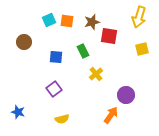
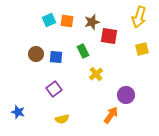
brown circle: moved 12 px right, 12 px down
